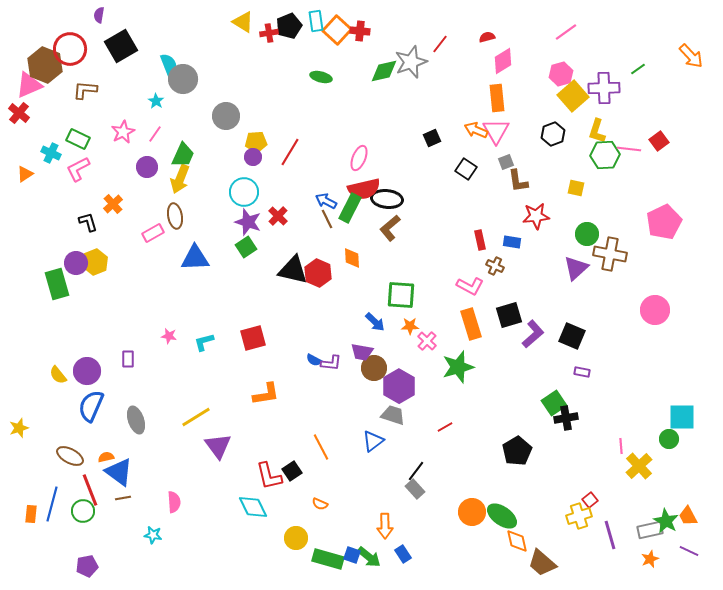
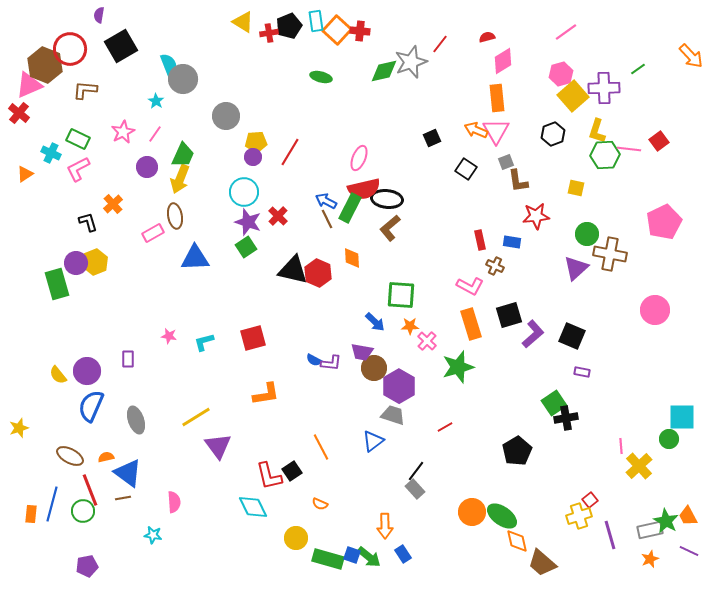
blue triangle at (119, 472): moved 9 px right, 1 px down
